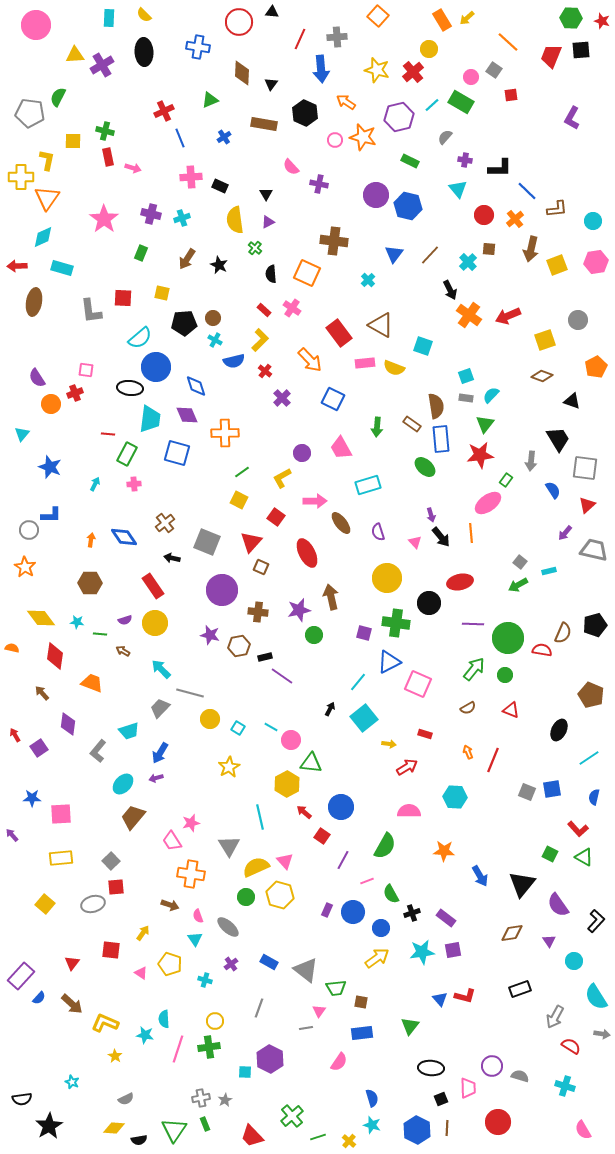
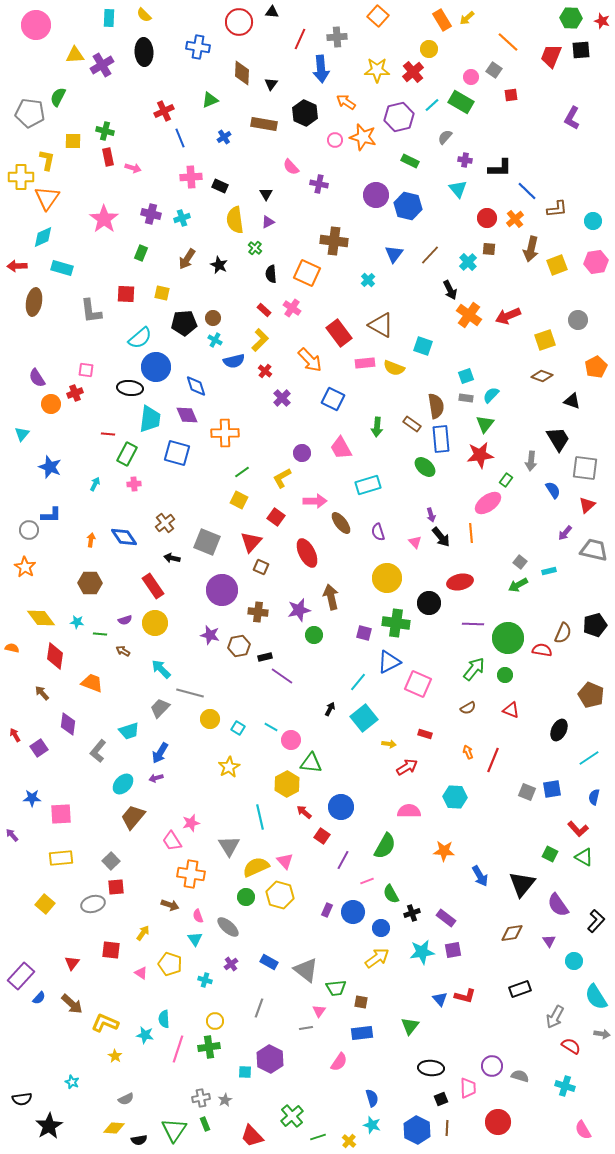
yellow star at (377, 70): rotated 15 degrees counterclockwise
red circle at (484, 215): moved 3 px right, 3 px down
red square at (123, 298): moved 3 px right, 4 px up
